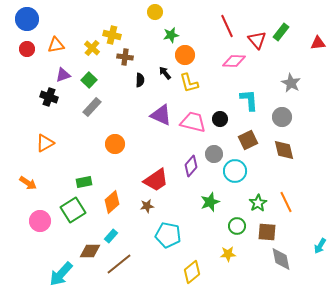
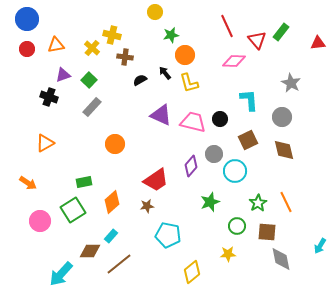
black semicircle at (140, 80): rotated 120 degrees counterclockwise
